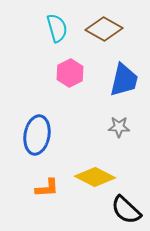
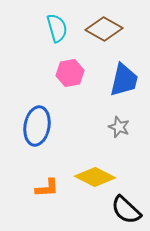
pink hexagon: rotated 16 degrees clockwise
gray star: rotated 20 degrees clockwise
blue ellipse: moved 9 px up
